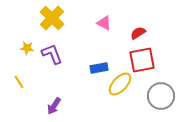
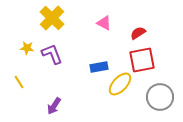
blue rectangle: moved 1 px up
gray circle: moved 1 px left, 1 px down
